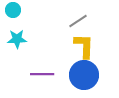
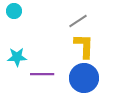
cyan circle: moved 1 px right, 1 px down
cyan star: moved 18 px down
blue circle: moved 3 px down
